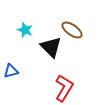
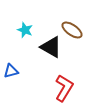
black triangle: rotated 15 degrees counterclockwise
